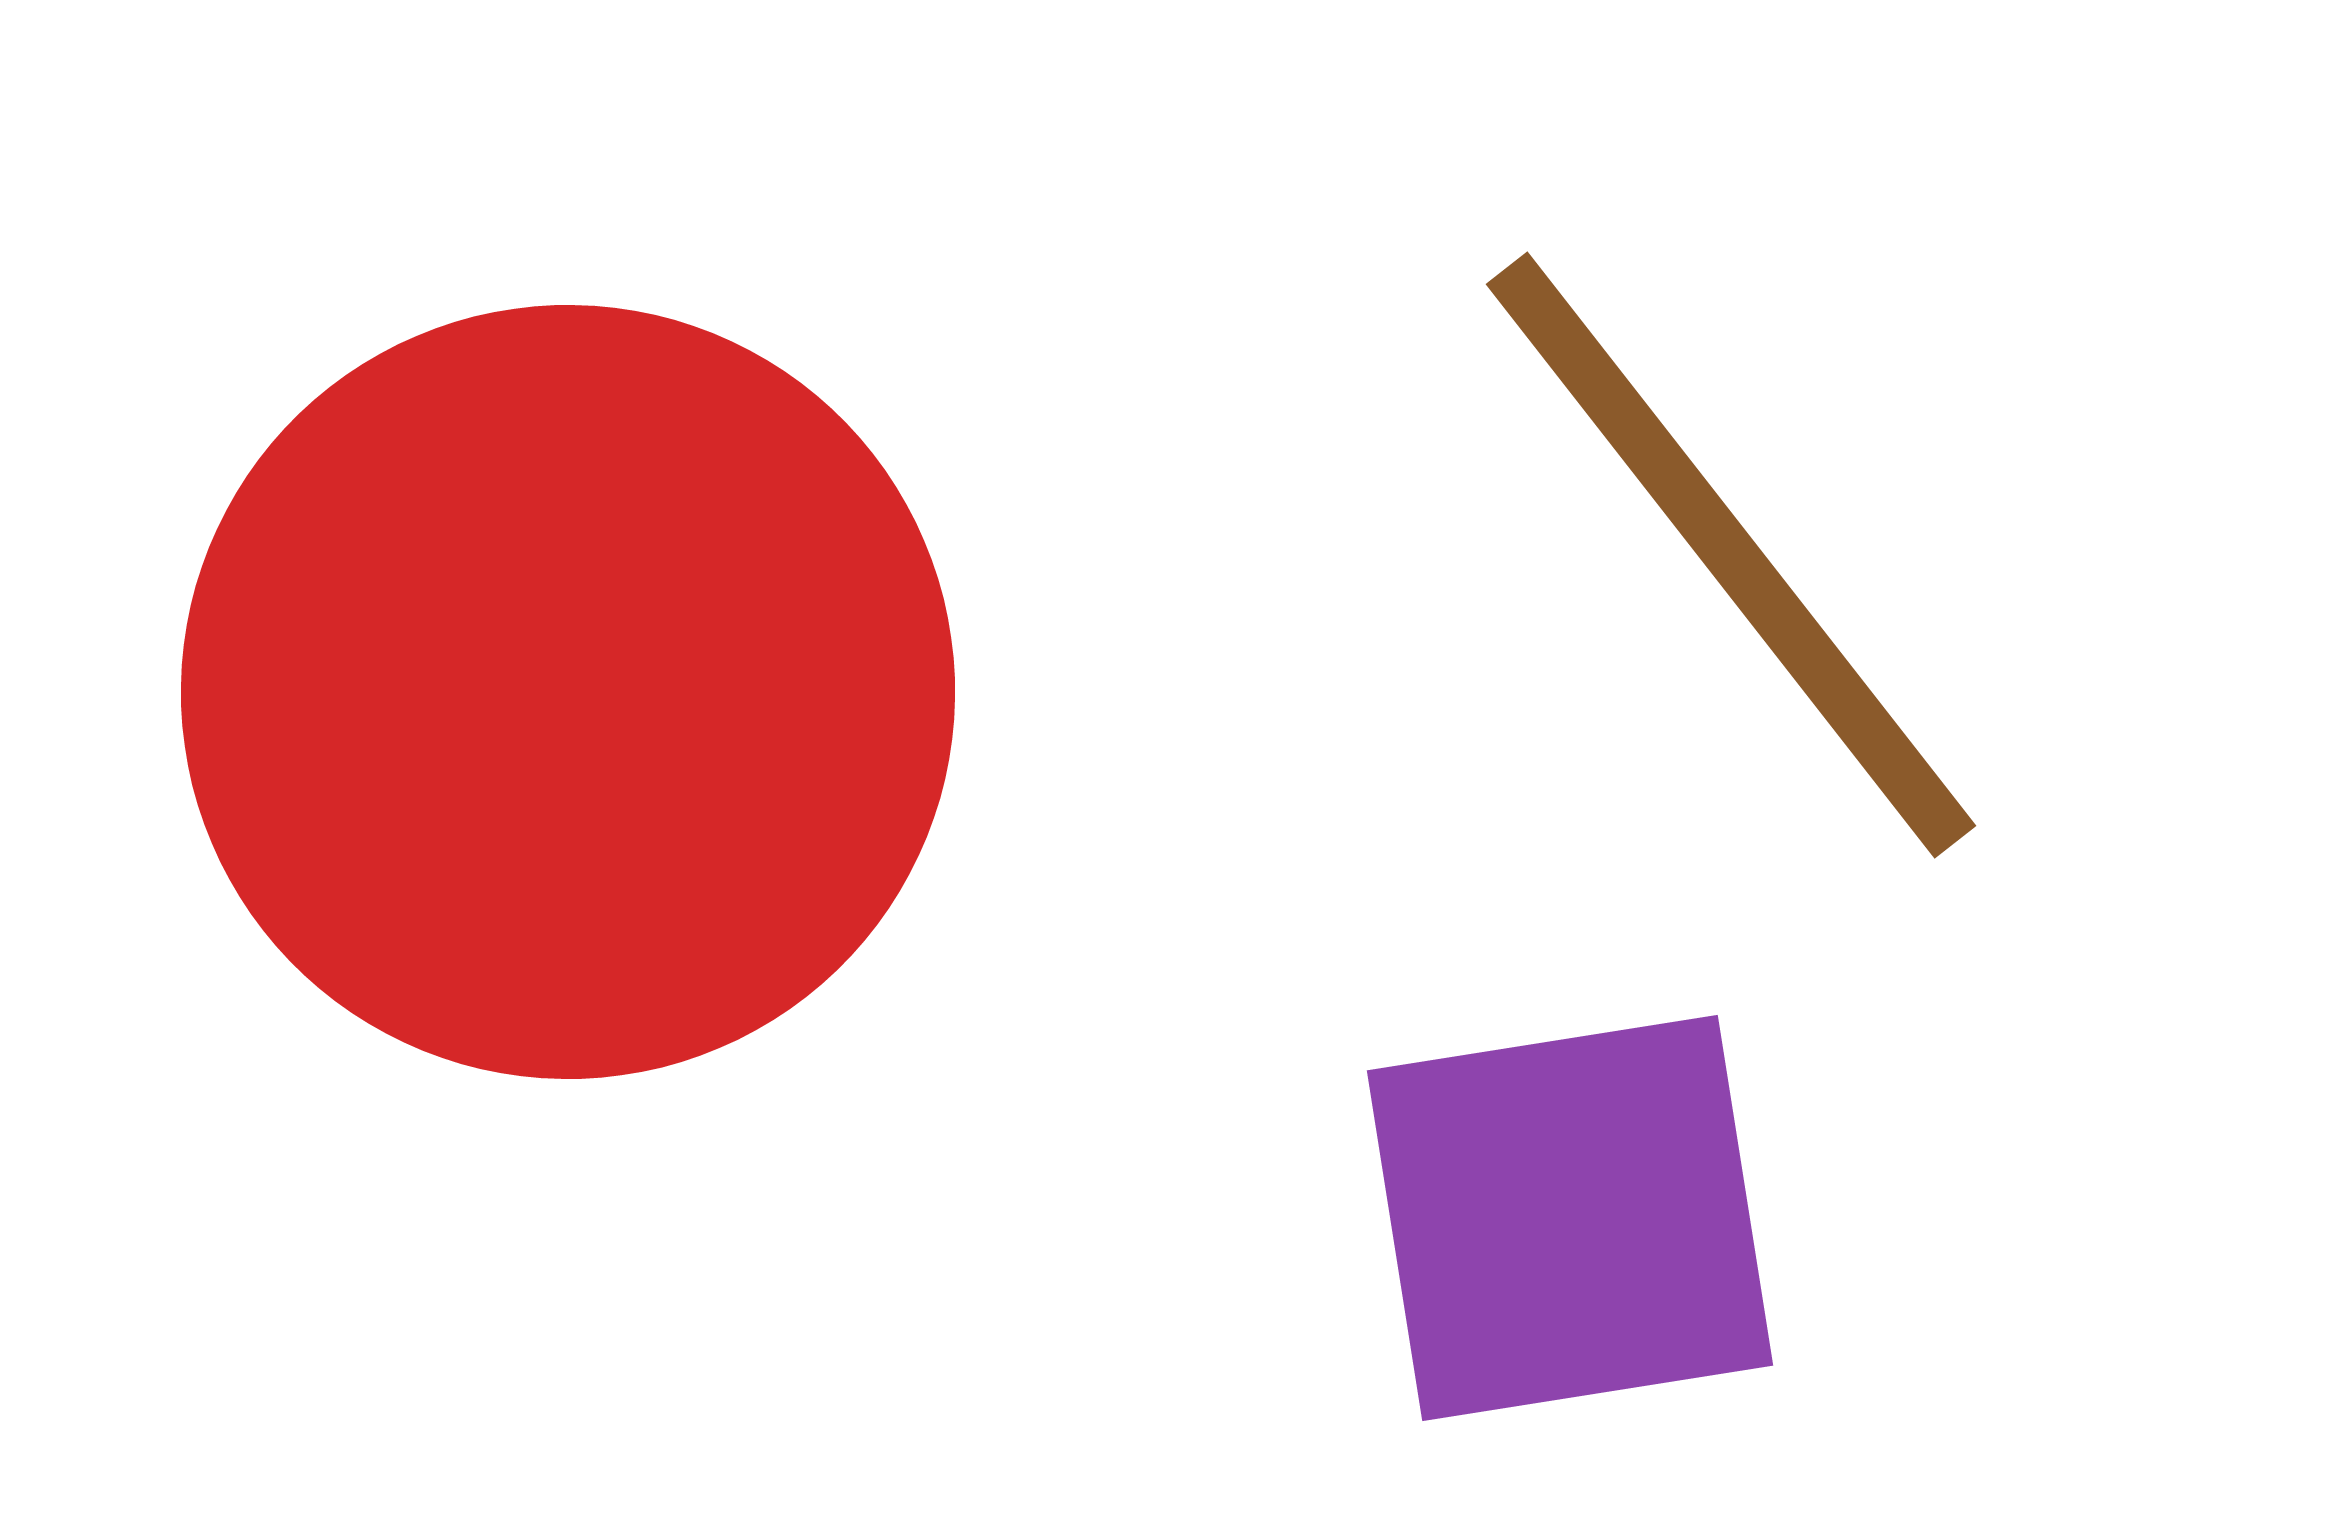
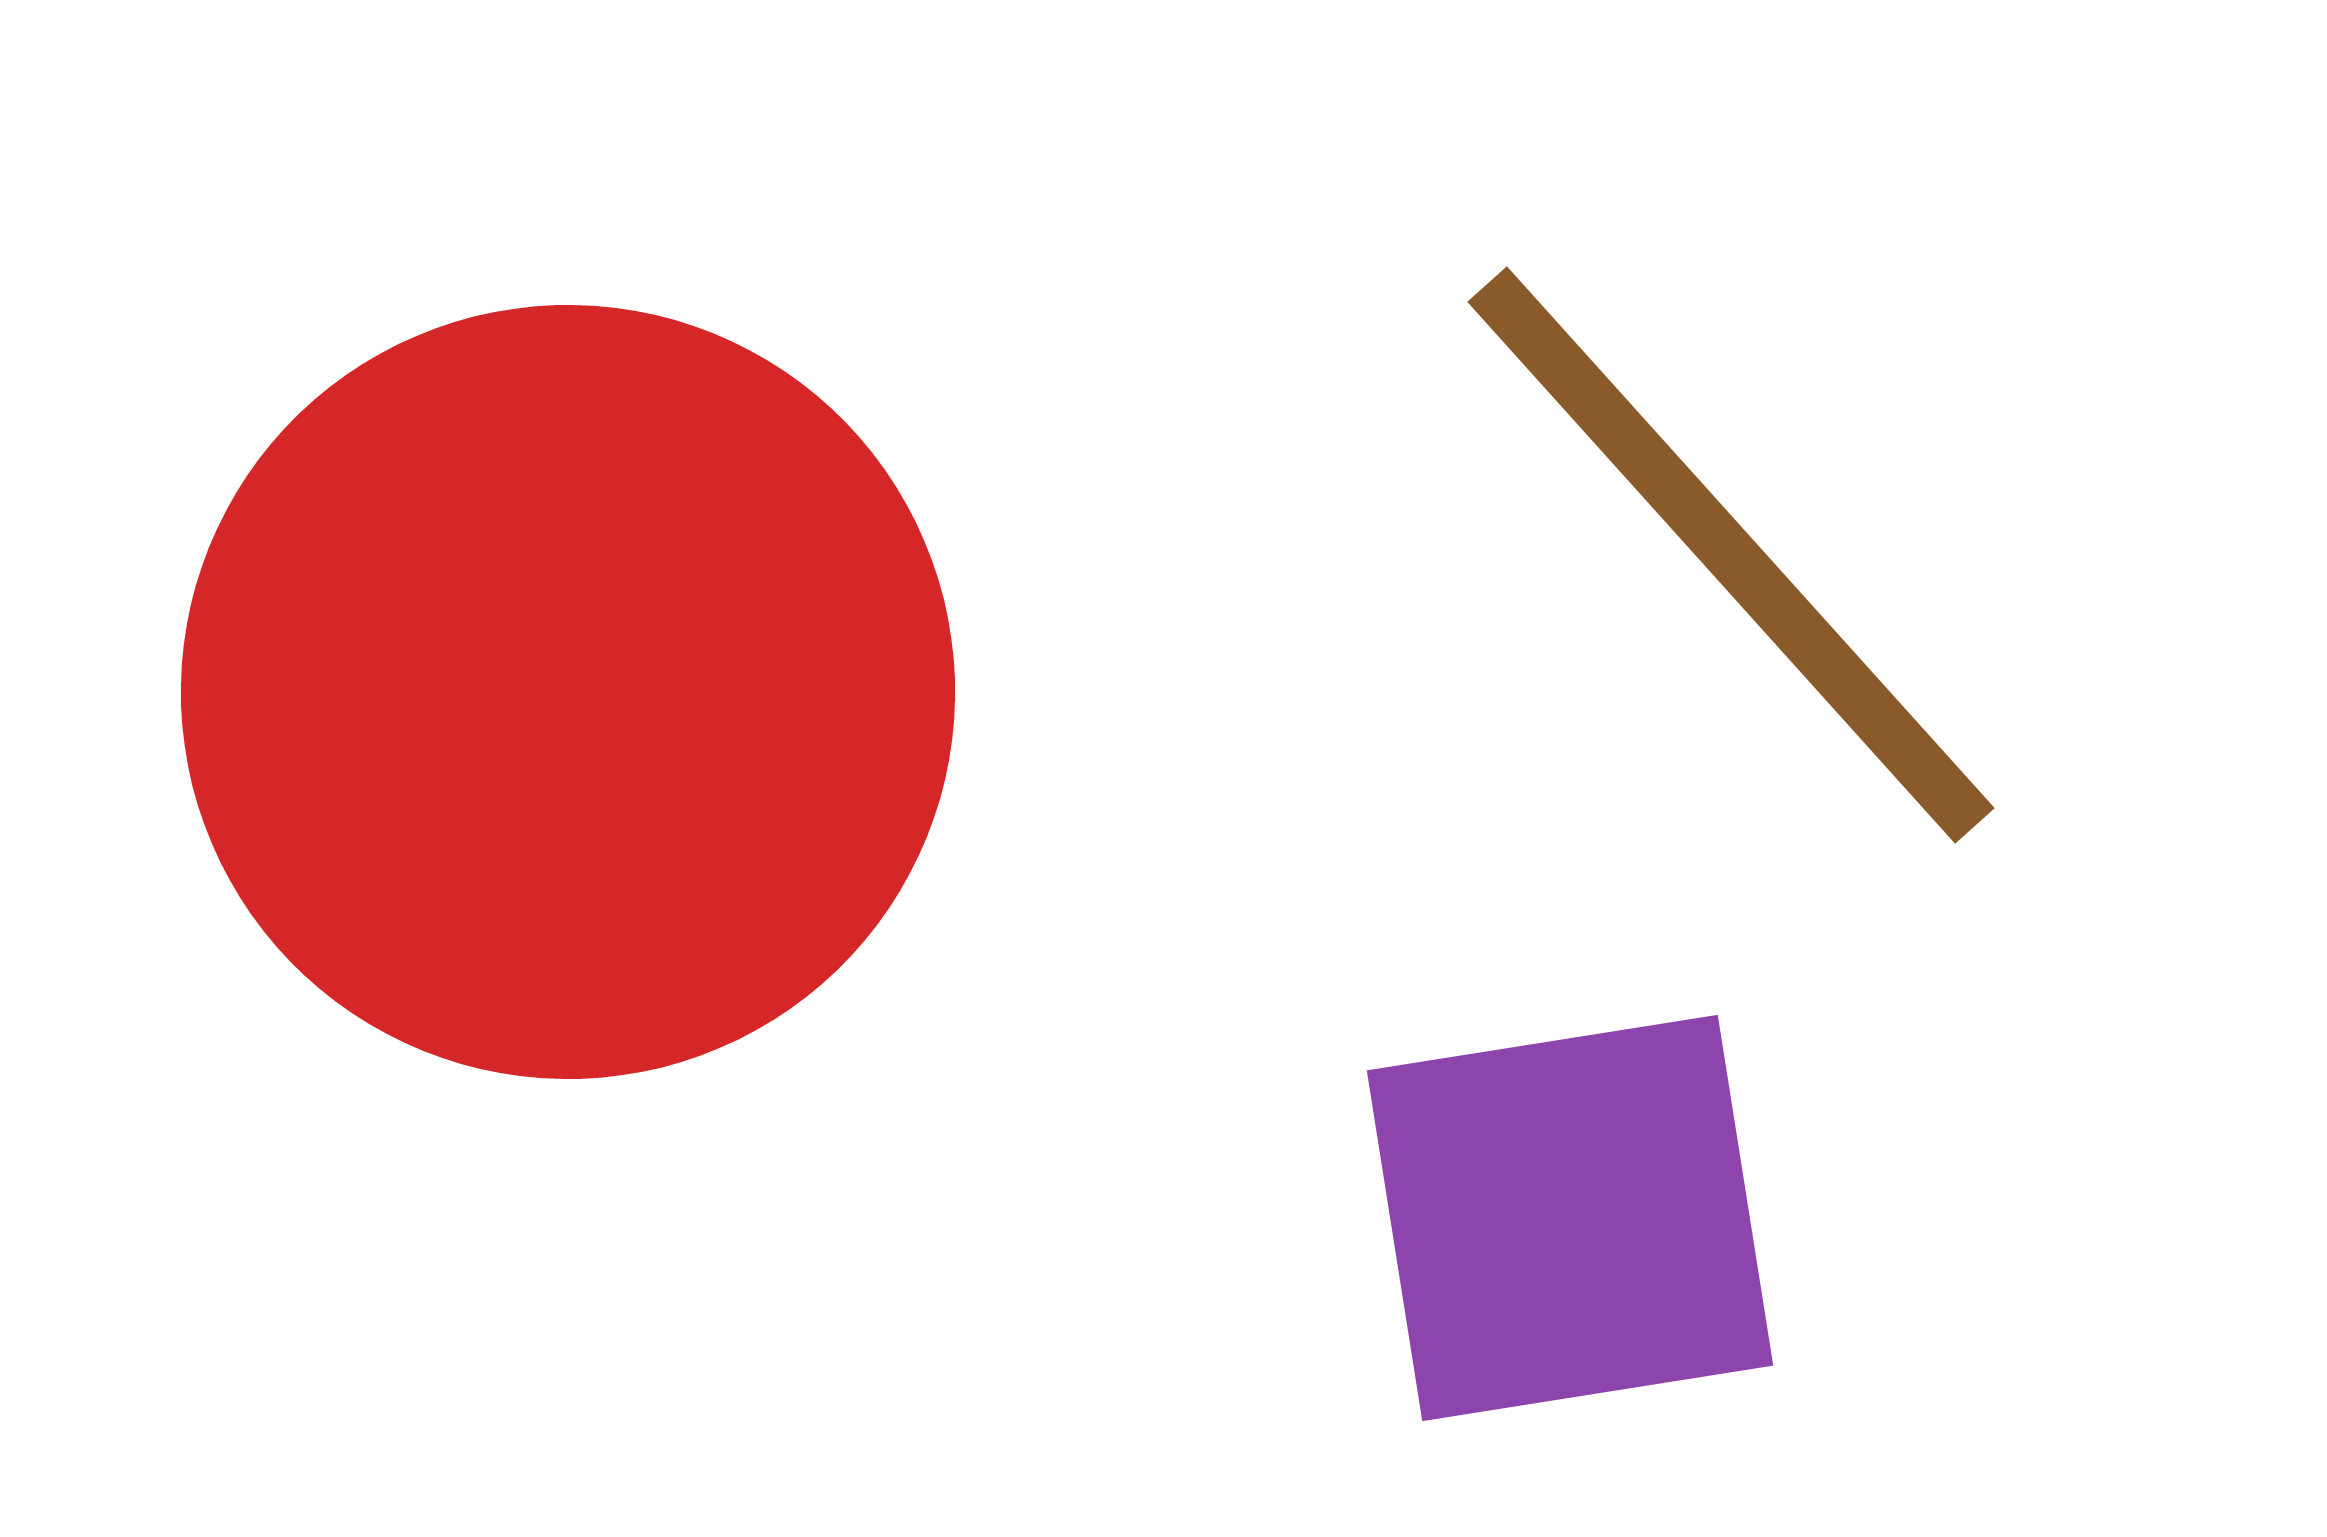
brown line: rotated 4 degrees counterclockwise
